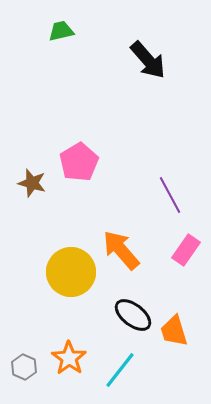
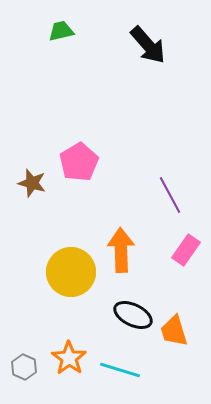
black arrow: moved 15 px up
orange arrow: rotated 39 degrees clockwise
black ellipse: rotated 12 degrees counterclockwise
cyan line: rotated 69 degrees clockwise
